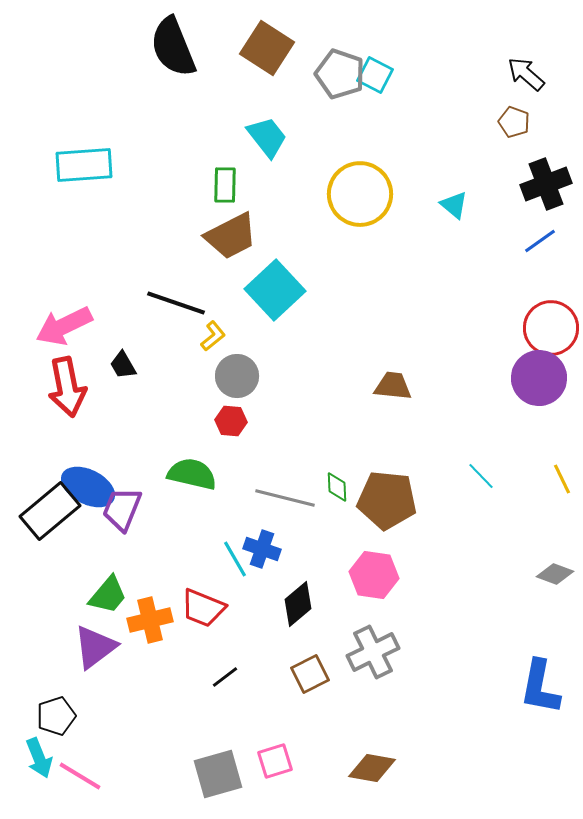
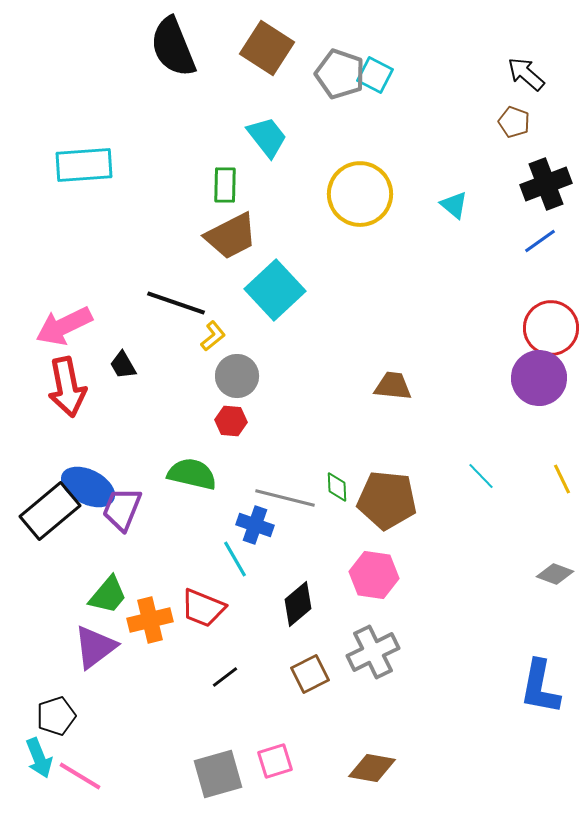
blue cross at (262, 549): moved 7 px left, 24 px up
